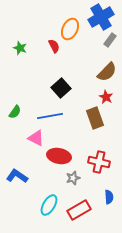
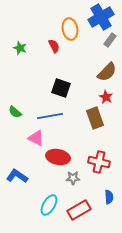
orange ellipse: rotated 35 degrees counterclockwise
black square: rotated 30 degrees counterclockwise
green semicircle: rotated 96 degrees clockwise
red ellipse: moved 1 px left, 1 px down
gray star: rotated 16 degrees clockwise
